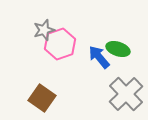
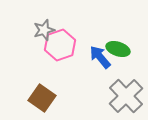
pink hexagon: moved 1 px down
blue arrow: moved 1 px right
gray cross: moved 2 px down
